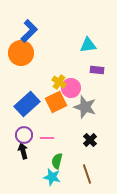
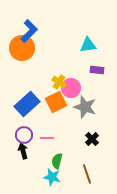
orange circle: moved 1 px right, 5 px up
black cross: moved 2 px right, 1 px up
